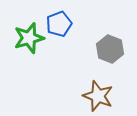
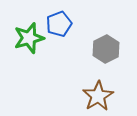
gray hexagon: moved 4 px left; rotated 12 degrees clockwise
brown star: rotated 20 degrees clockwise
